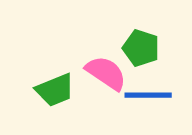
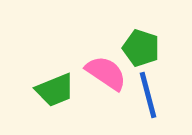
blue line: rotated 75 degrees clockwise
